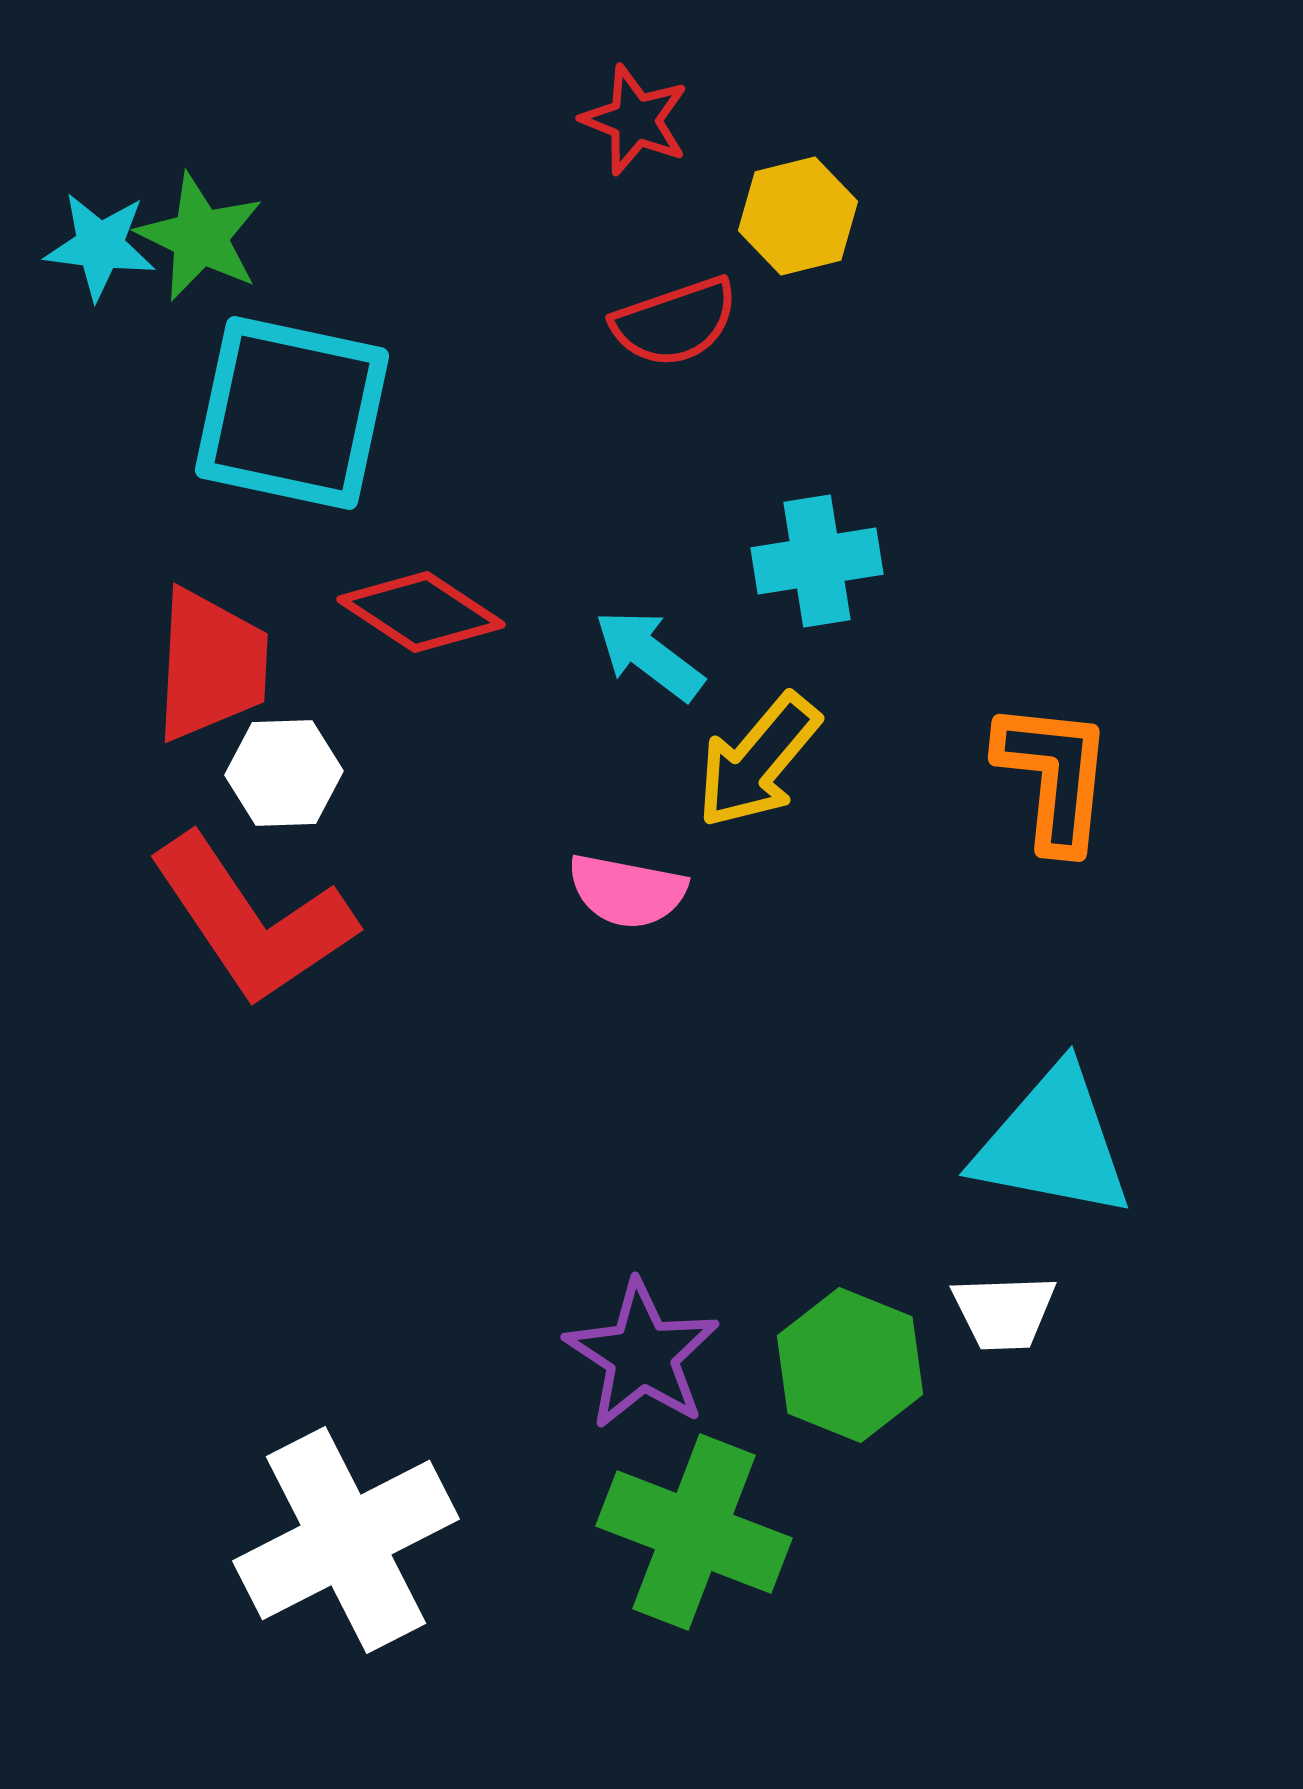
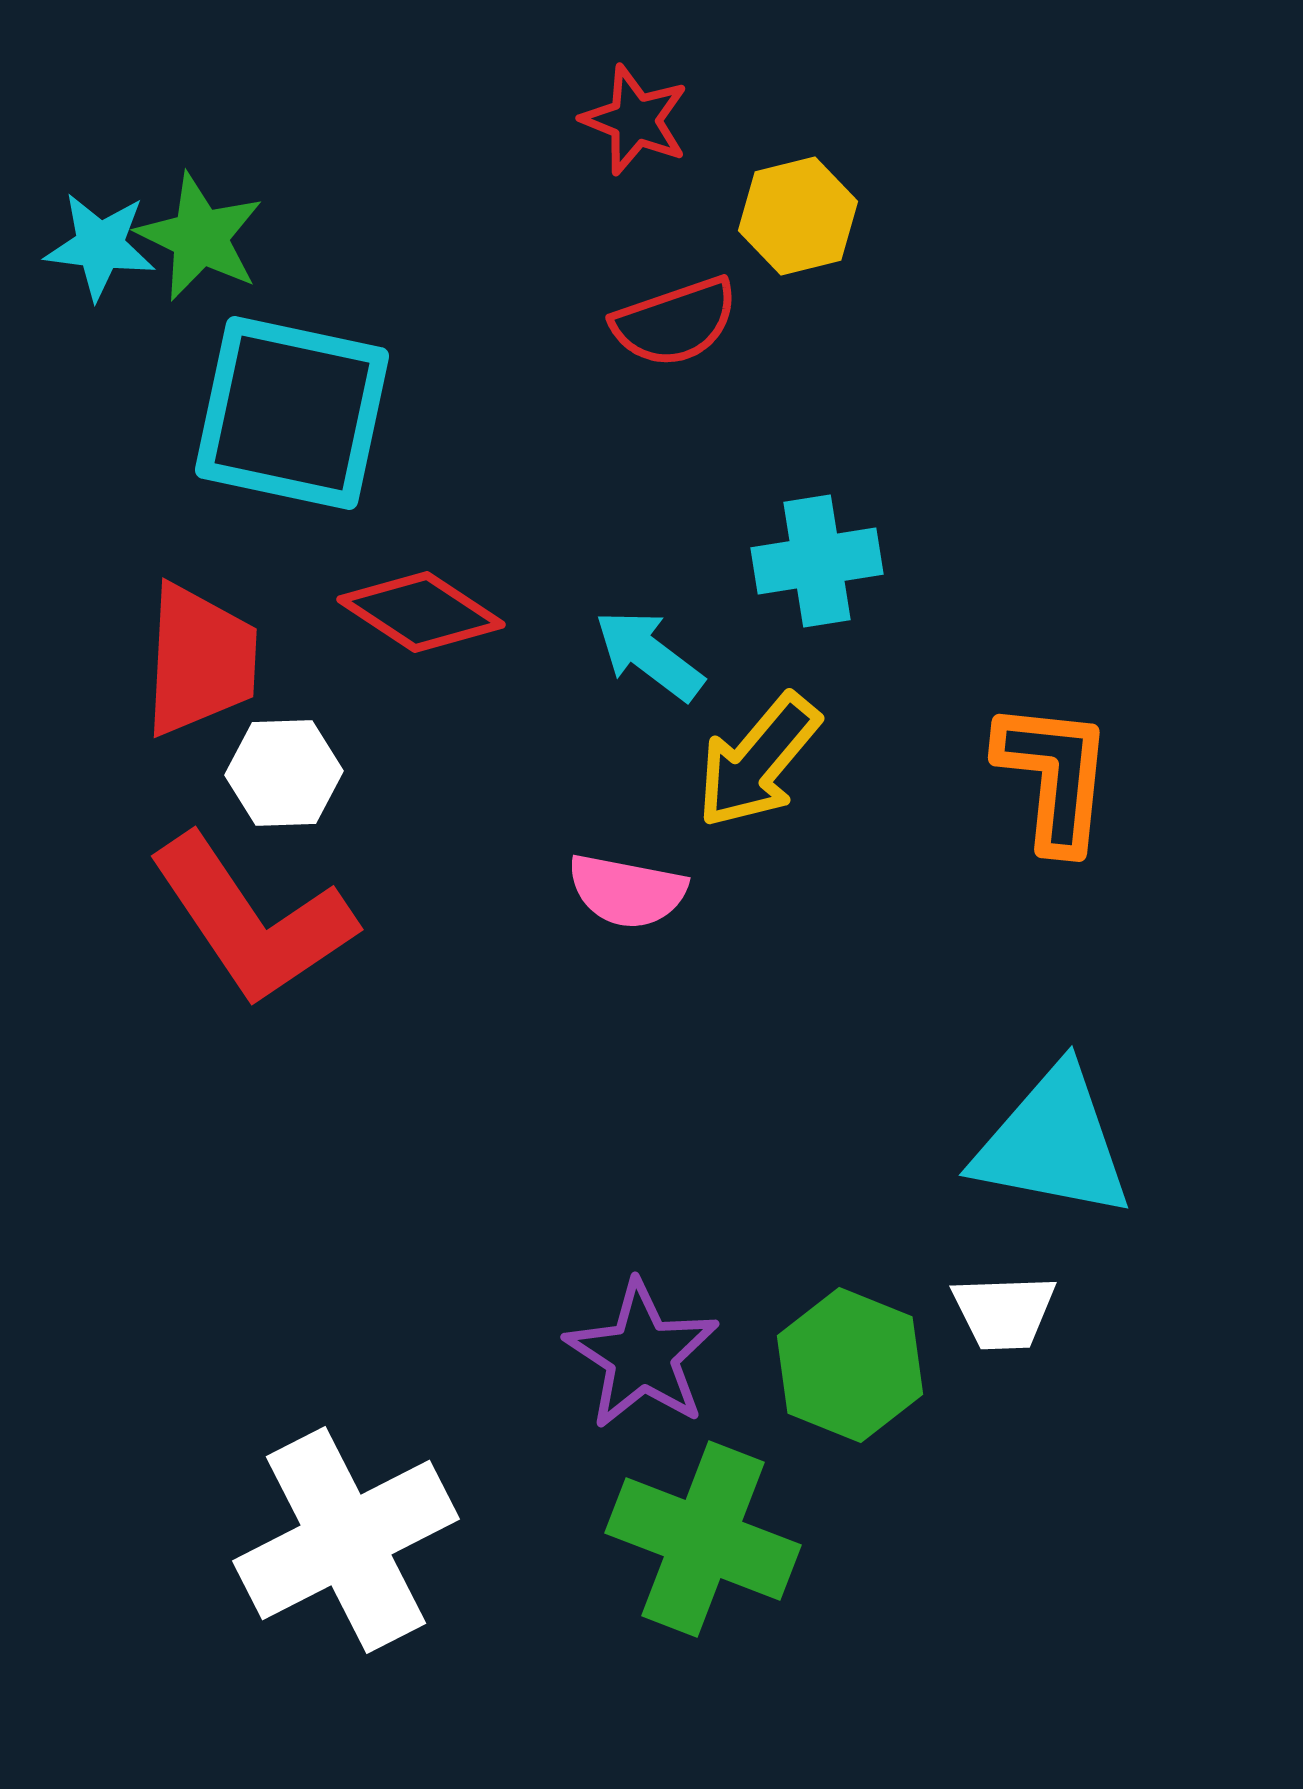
red trapezoid: moved 11 px left, 5 px up
green cross: moved 9 px right, 7 px down
